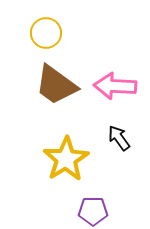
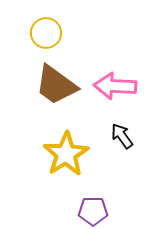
black arrow: moved 3 px right, 2 px up
yellow star: moved 5 px up
